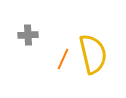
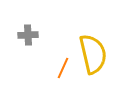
orange line: moved 9 px down
